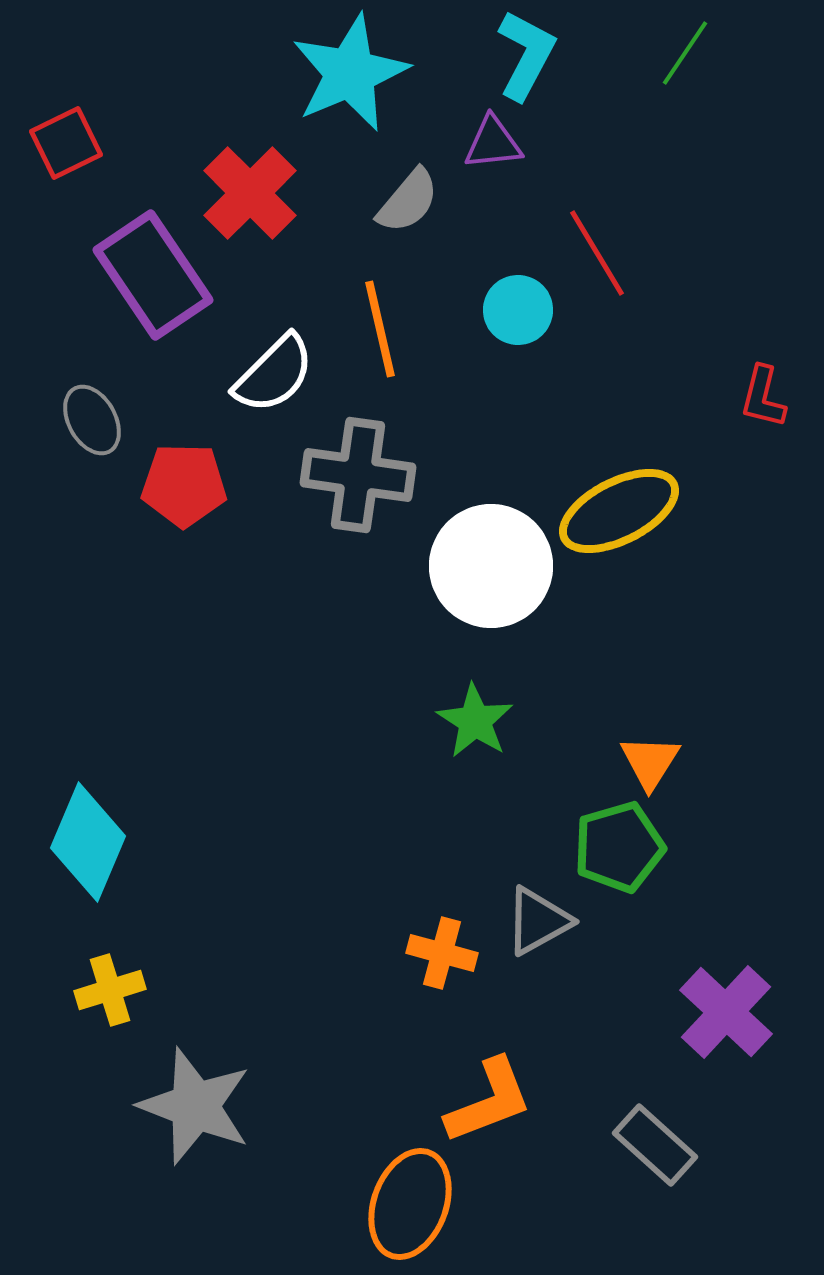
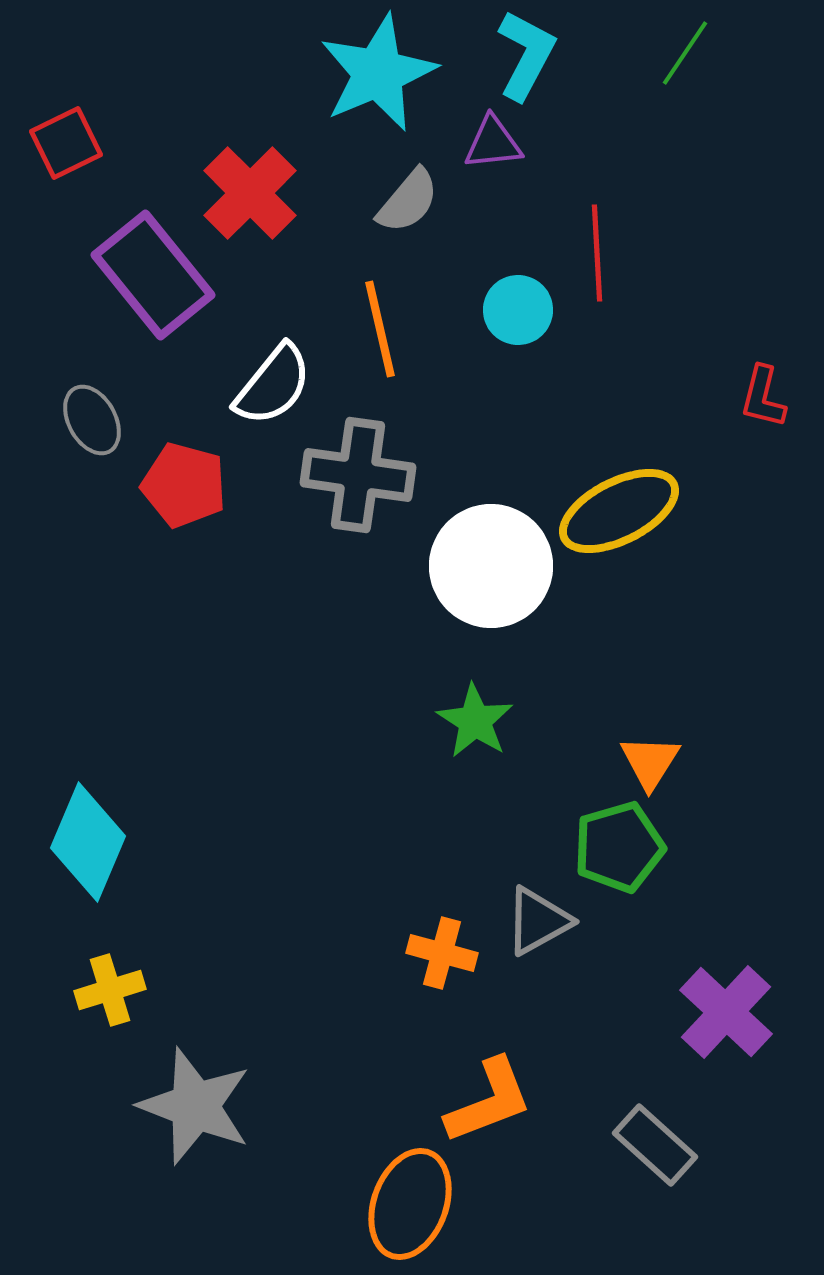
cyan star: moved 28 px right
red line: rotated 28 degrees clockwise
purple rectangle: rotated 5 degrees counterclockwise
white semicircle: moved 1 px left, 11 px down; rotated 6 degrees counterclockwise
red pentagon: rotated 14 degrees clockwise
